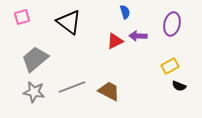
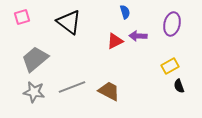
black semicircle: rotated 48 degrees clockwise
